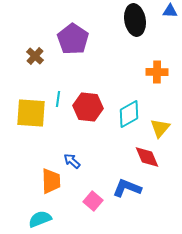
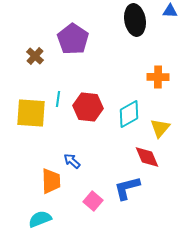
orange cross: moved 1 px right, 5 px down
blue L-shape: rotated 36 degrees counterclockwise
